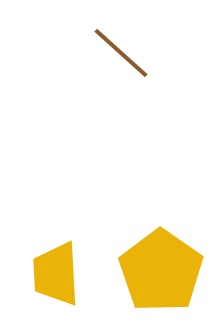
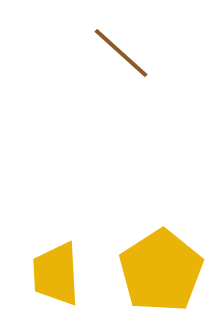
yellow pentagon: rotated 4 degrees clockwise
